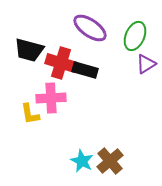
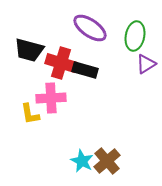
green ellipse: rotated 12 degrees counterclockwise
brown cross: moved 3 px left
